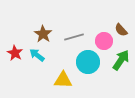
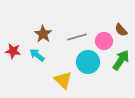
gray line: moved 3 px right
red star: moved 2 px left, 2 px up; rotated 21 degrees counterclockwise
yellow triangle: rotated 42 degrees clockwise
